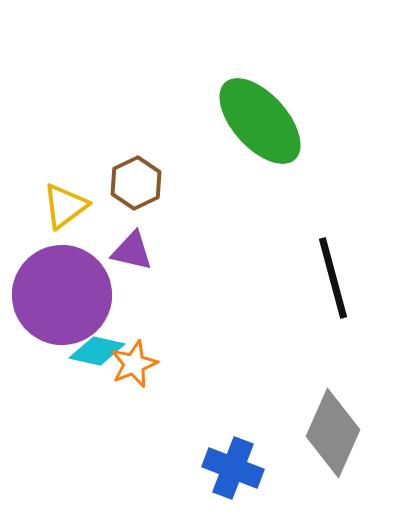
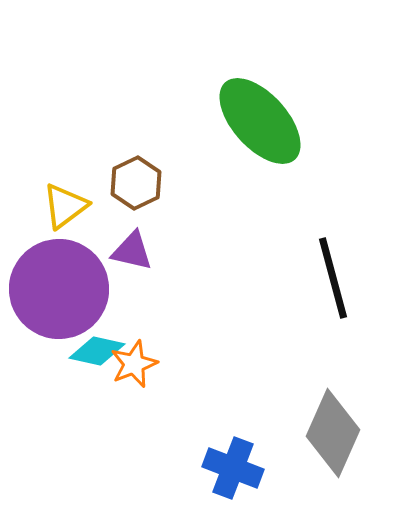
purple circle: moved 3 px left, 6 px up
